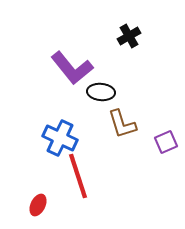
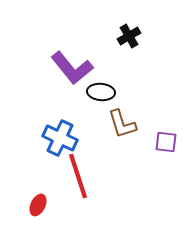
purple square: rotated 30 degrees clockwise
